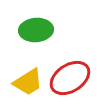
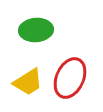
red ellipse: rotated 33 degrees counterclockwise
